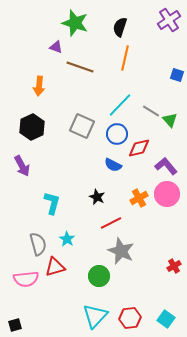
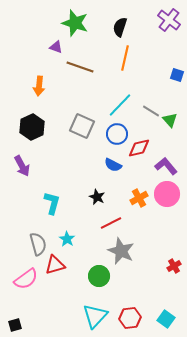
purple cross: rotated 20 degrees counterclockwise
red triangle: moved 2 px up
pink semicircle: rotated 30 degrees counterclockwise
